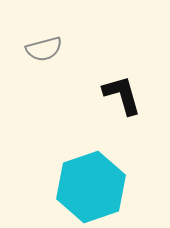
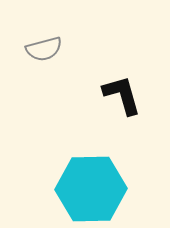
cyan hexagon: moved 2 px down; rotated 18 degrees clockwise
